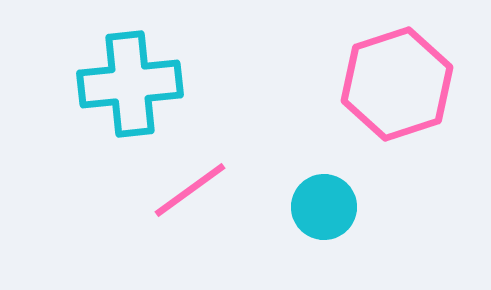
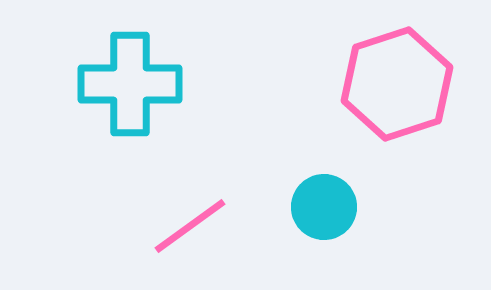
cyan cross: rotated 6 degrees clockwise
pink line: moved 36 px down
